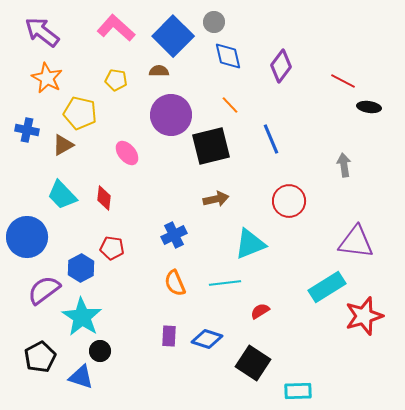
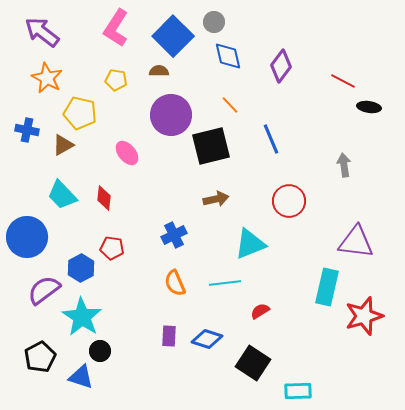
pink L-shape at (116, 28): rotated 99 degrees counterclockwise
cyan rectangle at (327, 287): rotated 45 degrees counterclockwise
